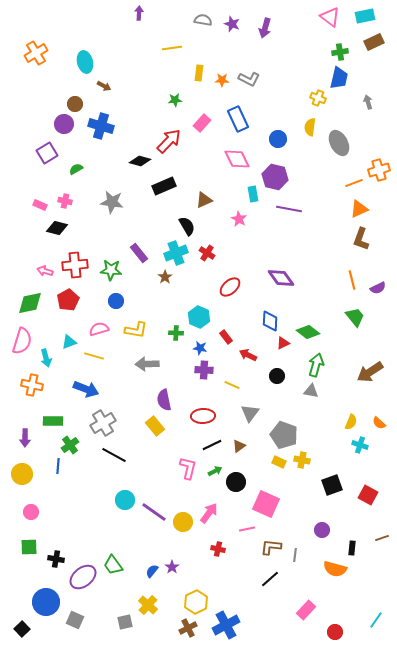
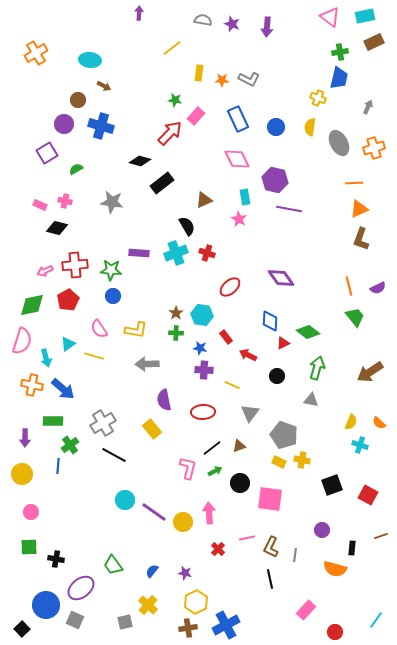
purple arrow at (265, 28): moved 2 px right, 1 px up; rotated 12 degrees counterclockwise
yellow line at (172, 48): rotated 30 degrees counterclockwise
cyan ellipse at (85, 62): moved 5 px right, 2 px up; rotated 70 degrees counterclockwise
green star at (175, 100): rotated 16 degrees clockwise
gray arrow at (368, 102): moved 5 px down; rotated 40 degrees clockwise
brown circle at (75, 104): moved 3 px right, 4 px up
pink rectangle at (202, 123): moved 6 px left, 7 px up
blue circle at (278, 139): moved 2 px left, 12 px up
red arrow at (169, 141): moved 1 px right, 8 px up
orange cross at (379, 170): moved 5 px left, 22 px up
purple hexagon at (275, 177): moved 3 px down
orange line at (354, 183): rotated 18 degrees clockwise
black rectangle at (164, 186): moved 2 px left, 3 px up; rotated 15 degrees counterclockwise
cyan rectangle at (253, 194): moved 8 px left, 3 px down
purple rectangle at (139, 253): rotated 48 degrees counterclockwise
red cross at (207, 253): rotated 14 degrees counterclockwise
pink arrow at (45, 271): rotated 42 degrees counterclockwise
brown star at (165, 277): moved 11 px right, 36 px down
orange line at (352, 280): moved 3 px left, 6 px down
blue circle at (116, 301): moved 3 px left, 5 px up
green diamond at (30, 303): moved 2 px right, 2 px down
cyan hexagon at (199, 317): moved 3 px right, 2 px up; rotated 15 degrees counterclockwise
pink semicircle at (99, 329): rotated 108 degrees counterclockwise
cyan triangle at (69, 342): moved 1 px left, 2 px down; rotated 14 degrees counterclockwise
green arrow at (316, 365): moved 1 px right, 3 px down
blue arrow at (86, 389): moved 23 px left; rotated 20 degrees clockwise
gray triangle at (311, 391): moved 9 px down
red ellipse at (203, 416): moved 4 px up
yellow rectangle at (155, 426): moved 3 px left, 3 px down
black line at (212, 445): moved 3 px down; rotated 12 degrees counterclockwise
brown triangle at (239, 446): rotated 16 degrees clockwise
black circle at (236, 482): moved 4 px right, 1 px down
pink square at (266, 504): moved 4 px right, 5 px up; rotated 16 degrees counterclockwise
pink arrow at (209, 513): rotated 40 degrees counterclockwise
pink line at (247, 529): moved 9 px down
brown line at (382, 538): moved 1 px left, 2 px up
brown L-shape at (271, 547): rotated 70 degrees counterclockwise
red cross at (218, 549): rotated 32 degrees clockwise
purple star at (172, 567): moved 13 px right, 6 px down; rotated 24 degrees counterclockwise
purple ellipse at (83, 577): moved 2 px left, 11 px down
black line at (270, 579): rotated 60 degrees counterclockwise
blue circle at (46, 602): moved 3 px down
brown cross at (188, 628): rotated 18 degrees clockwise
